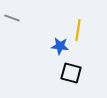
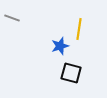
yellow line: moved 1 px right, 1 px up
blue star: rotated 24 degrees counterclockwise
